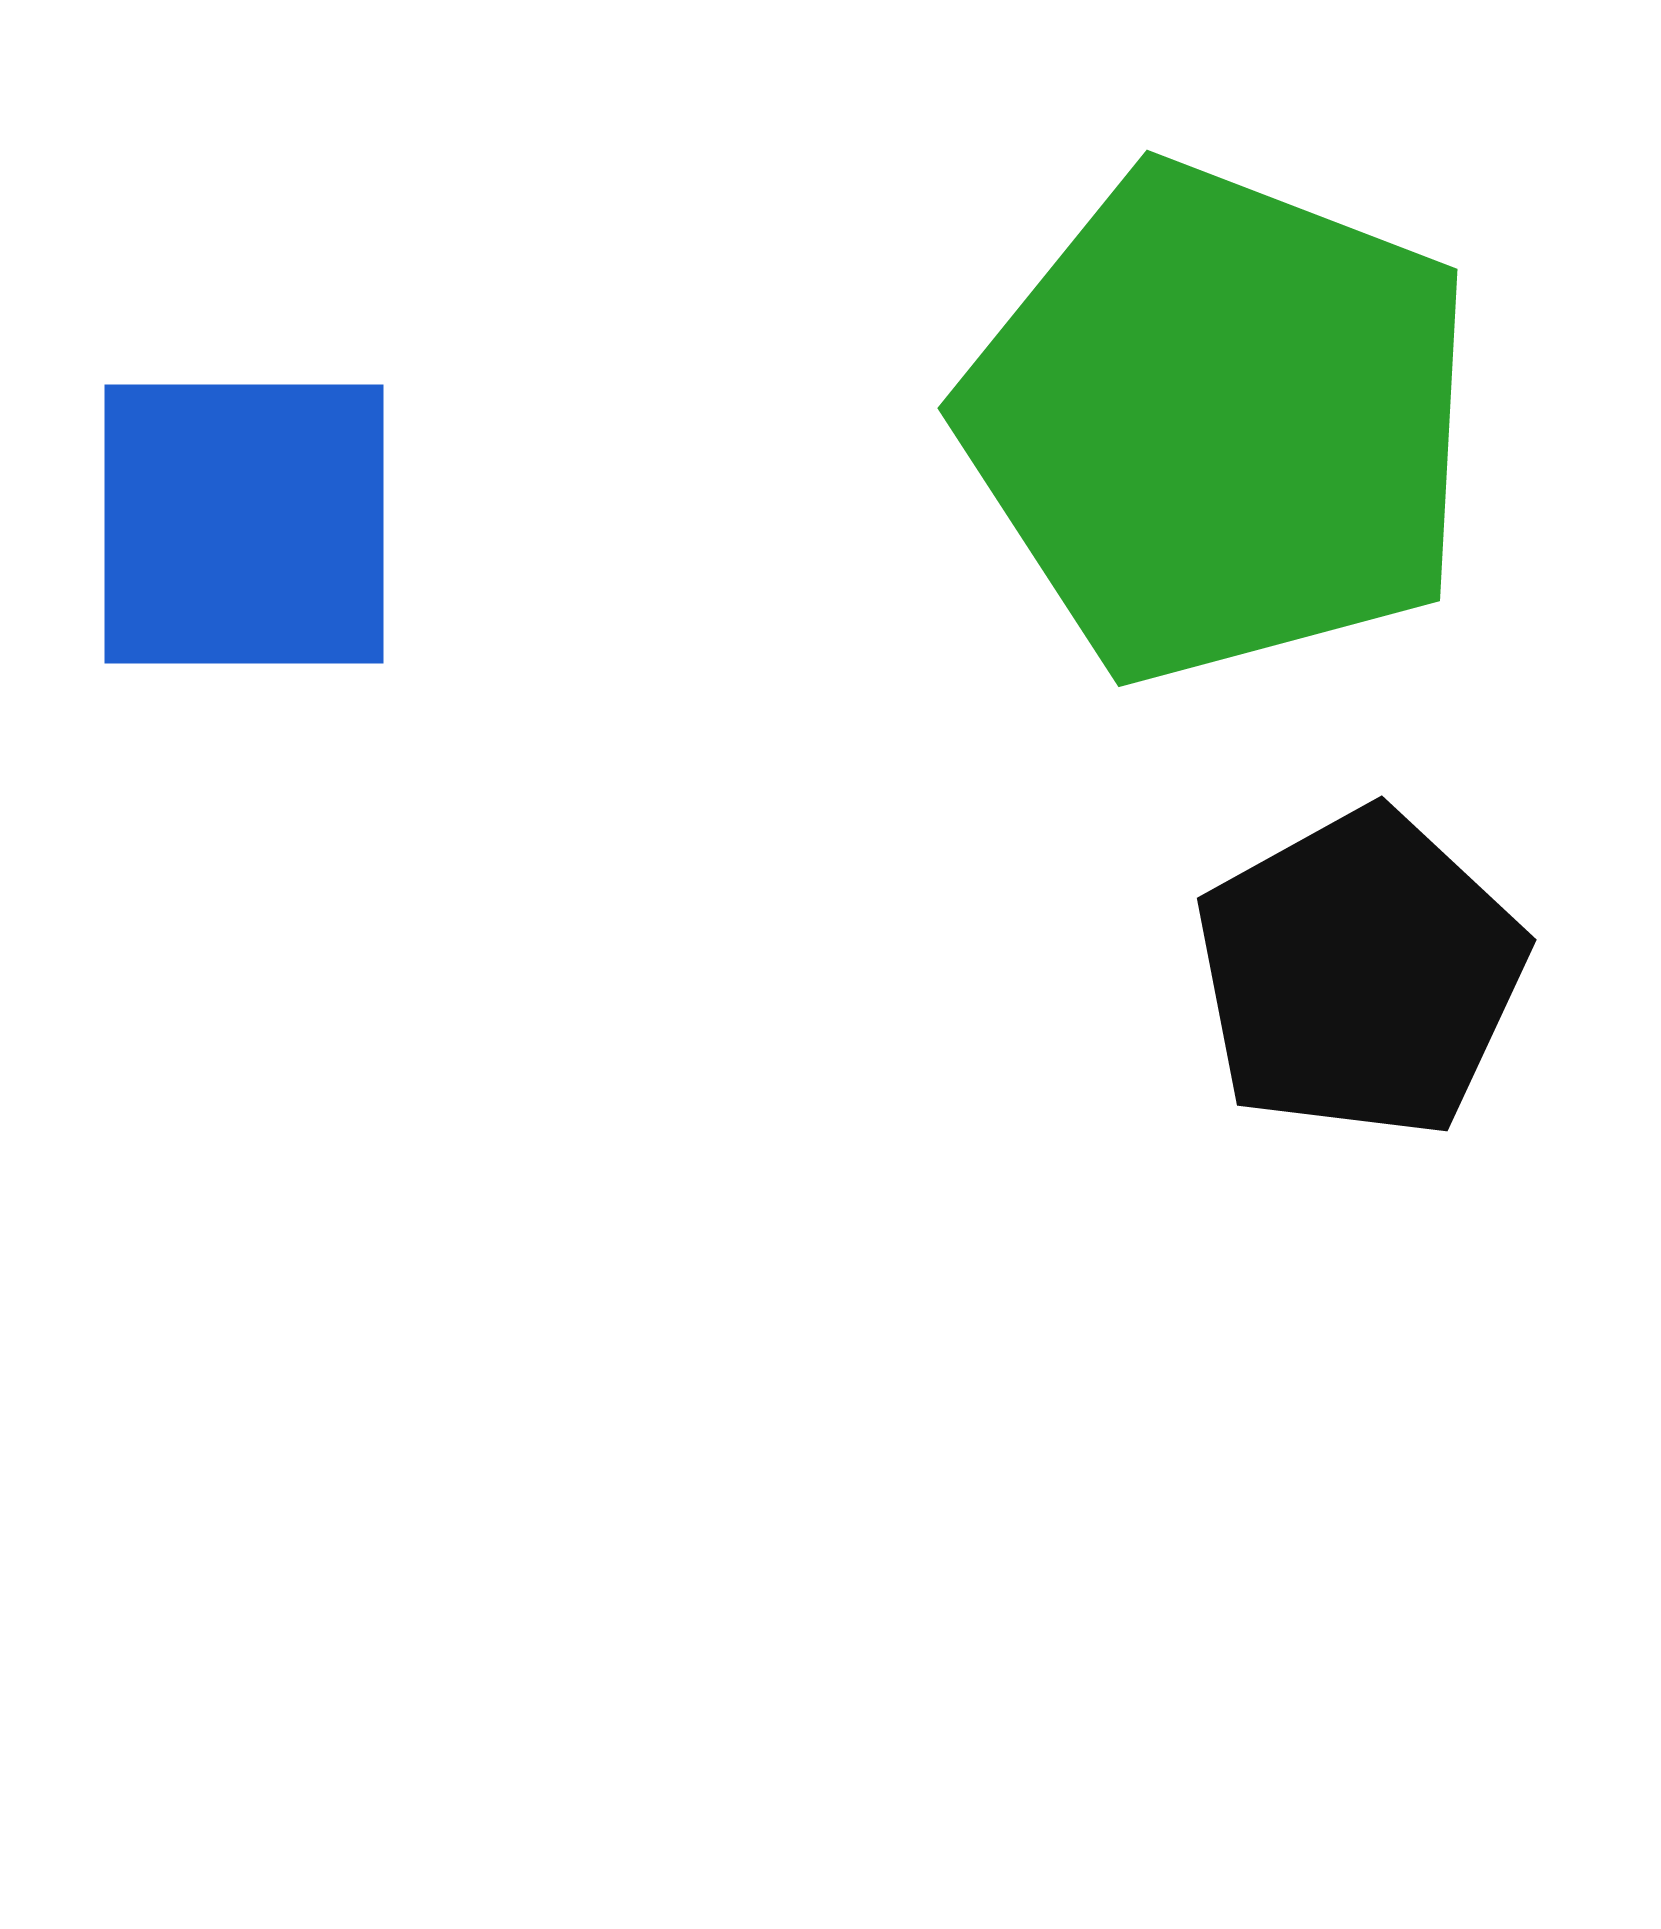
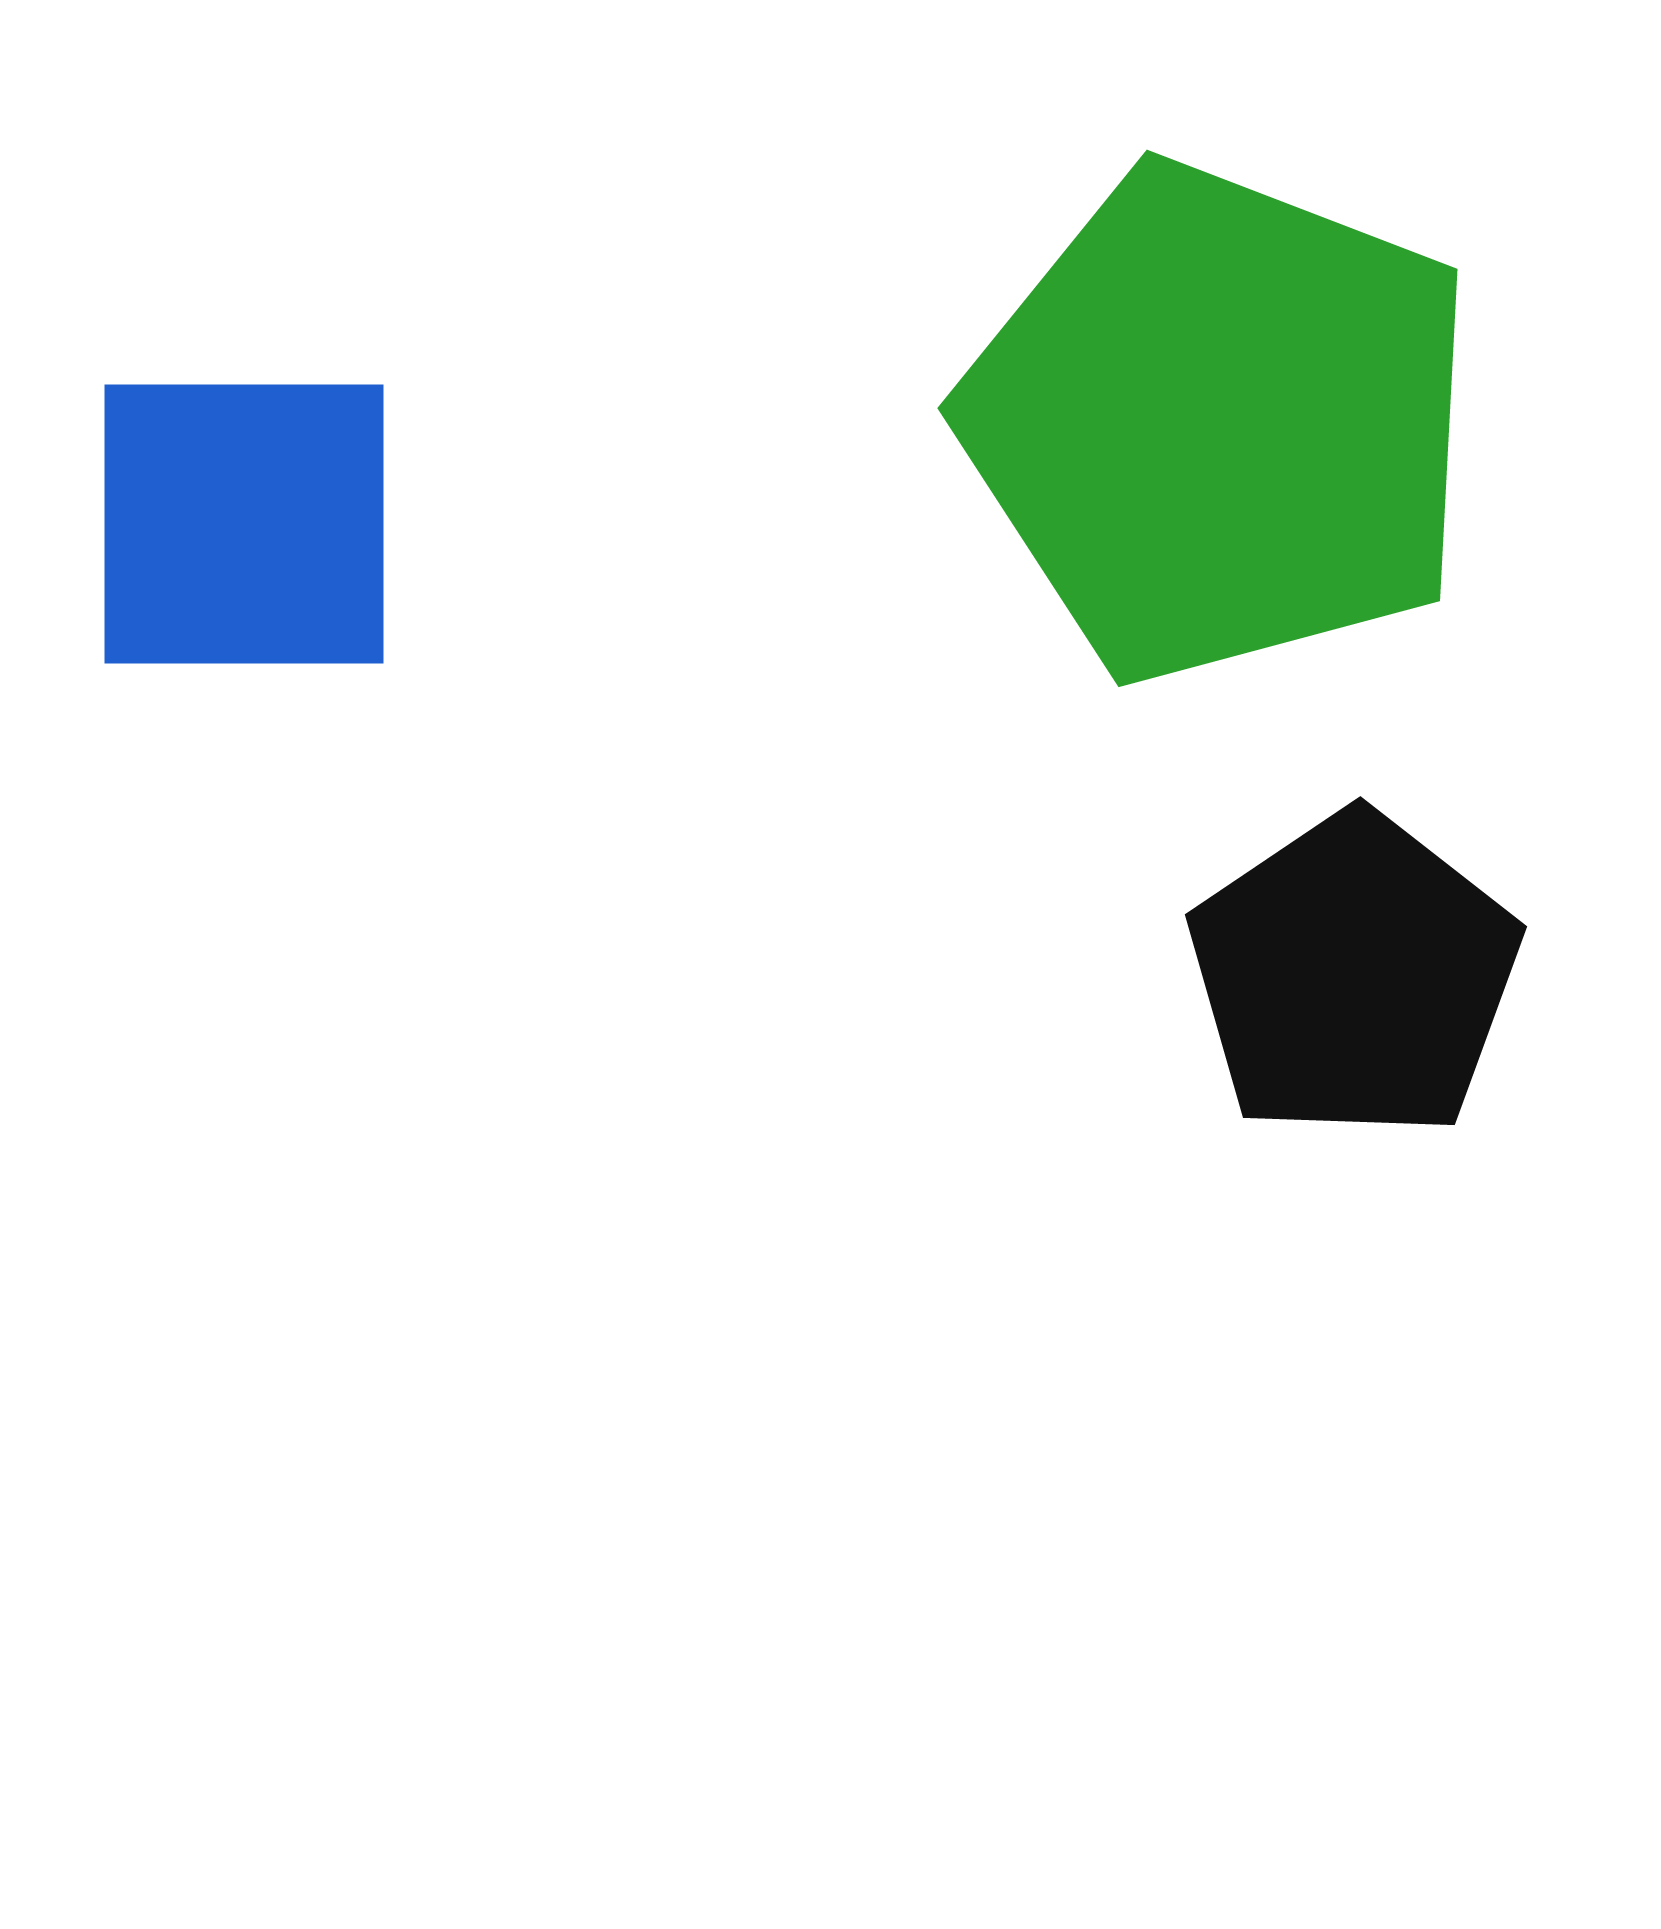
black pentagon: moved 6 px left, 2 px down; rotated 5 degrees counterclockwise
